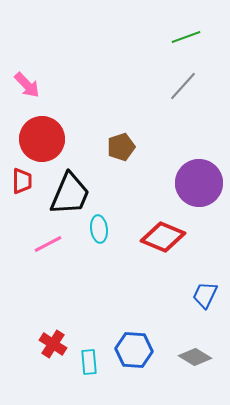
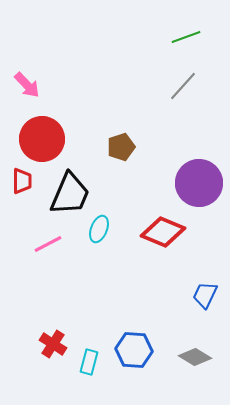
cyan ellipse: rotated 28 degrees clockwise
red diamond: moved 5 px up
cyan rectangle: rotated 20 degrees clockwise
